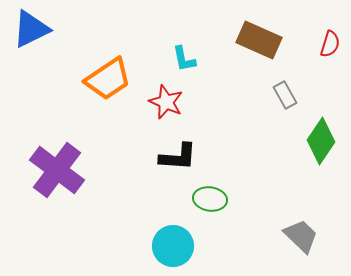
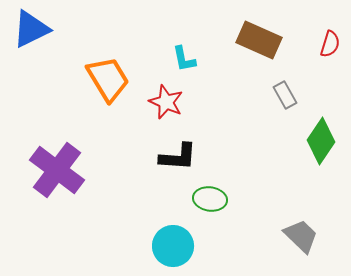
orange trapezoid: rotated 87 degrees counterclockwise
